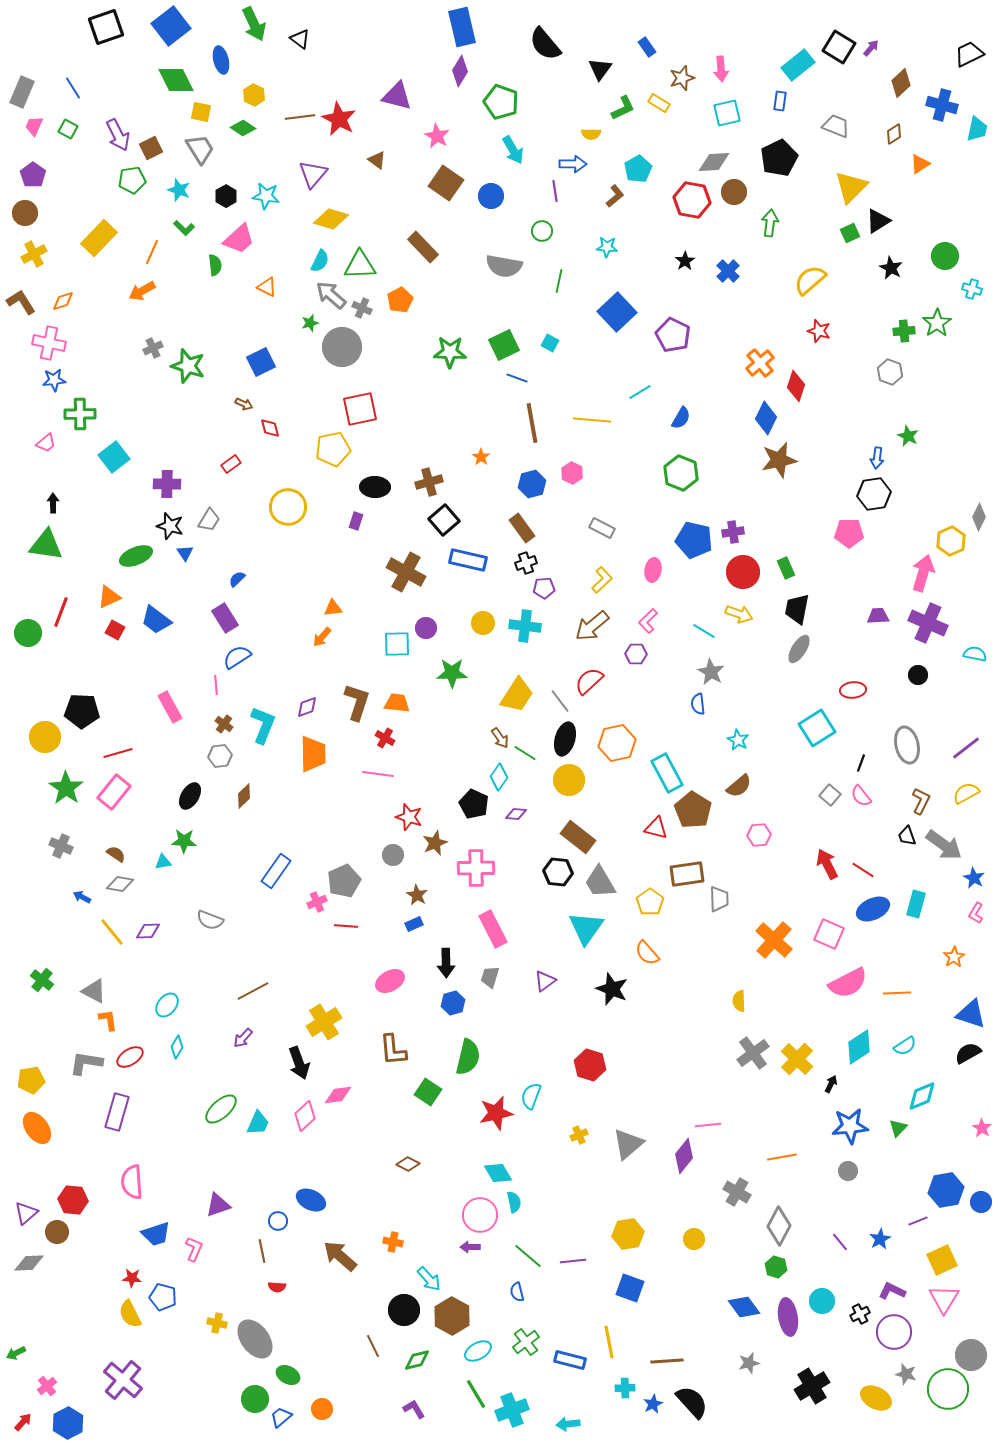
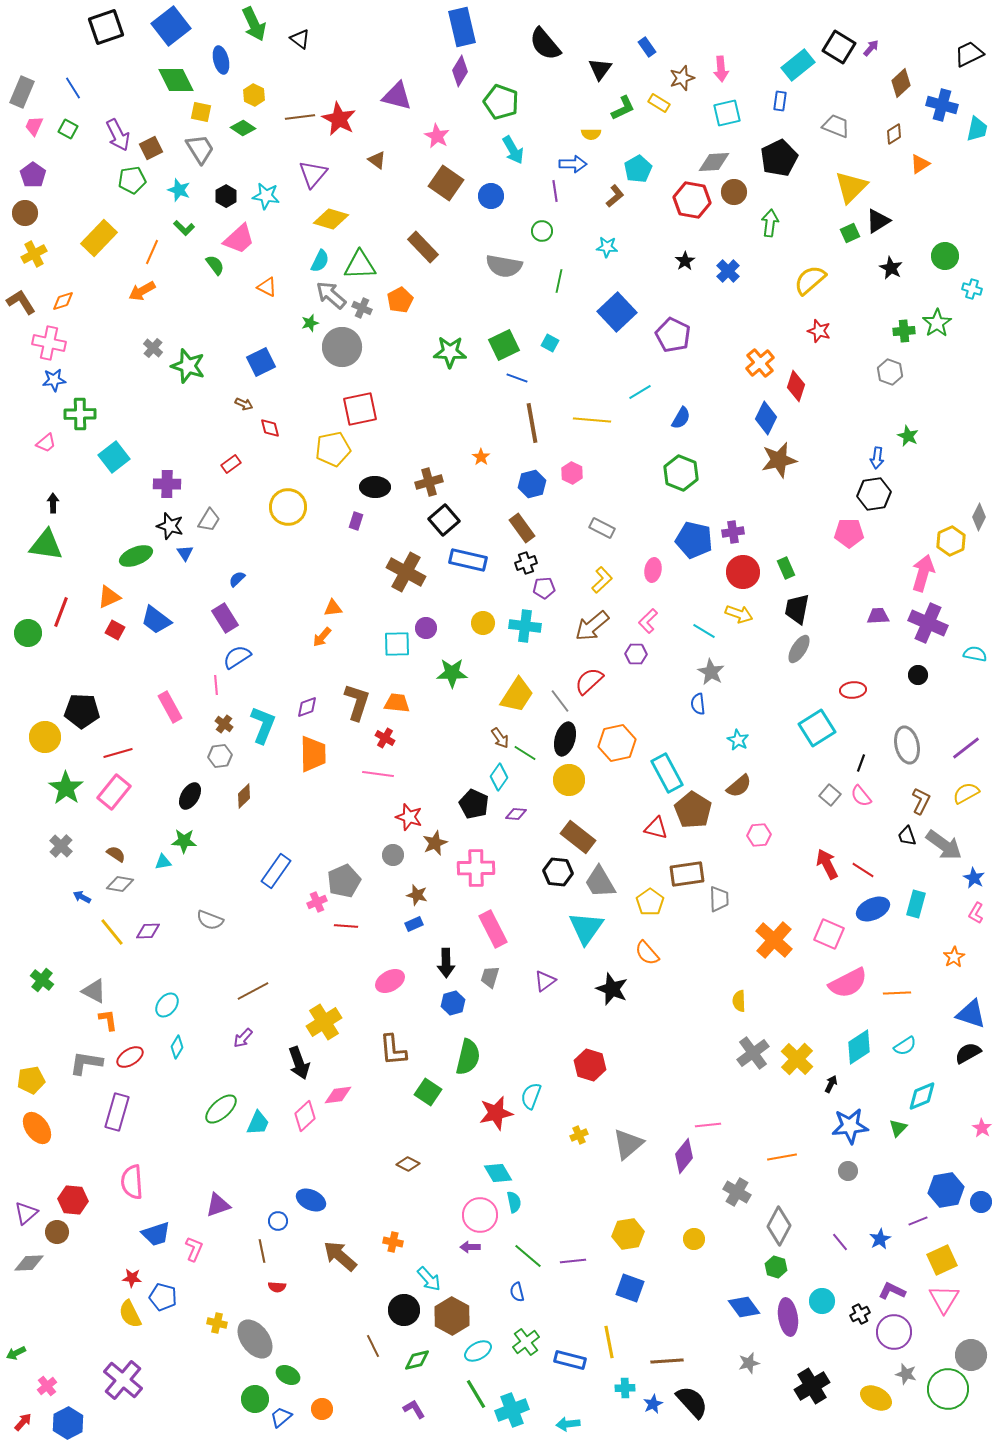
green semicircle at (215, 265): rotated 30 degrees counterclockwise
gray cross at (153, 348): rotated 24 degrees counterclockwise
gray cross at (61, 846): rotated 20 degrees clockwise
brown star at (417, 895): rotated 15 degrees counterclockwise
